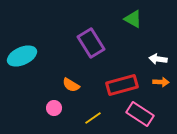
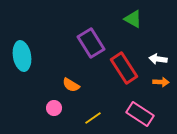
cyan ellipse: rotated 76 degrees counterclockwise
red rectangle: moved 2 px right, 17 px up; rotated 72 degrees clockwise
